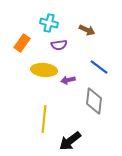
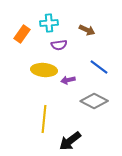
cyan cross: rotated 18 degrees counterclockwise
orange rectangle: moved 9 px up
gray diamond: rotated 68 degrees counterclockwise
